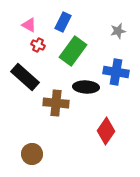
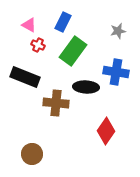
black rectangle: rotated 20 degrees counterclockwise
